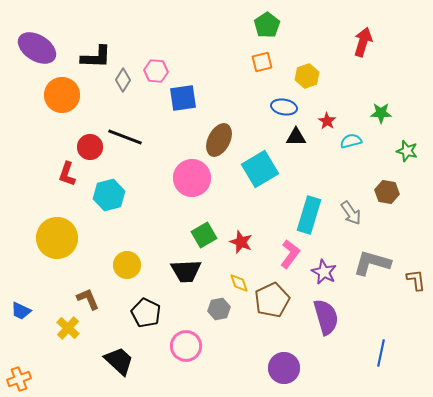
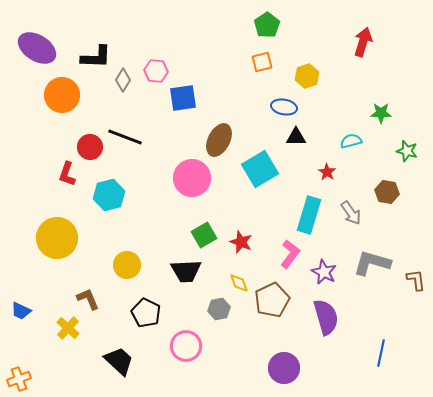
red star at (327, 121): moved 51 px down
